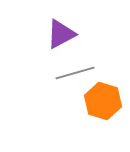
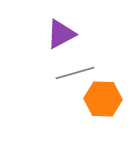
orange hexagon: moved 2 px up; rotated 15 degrees counterclockwise
